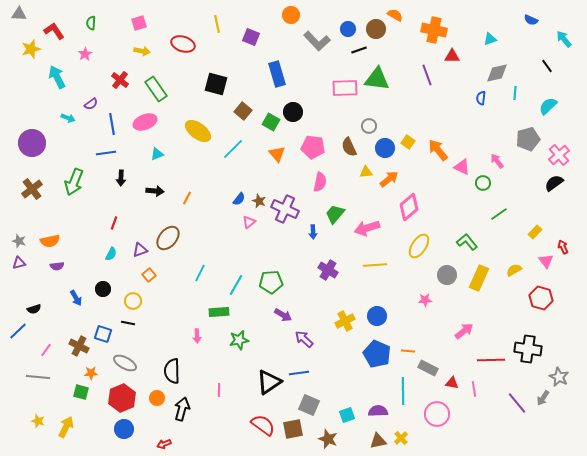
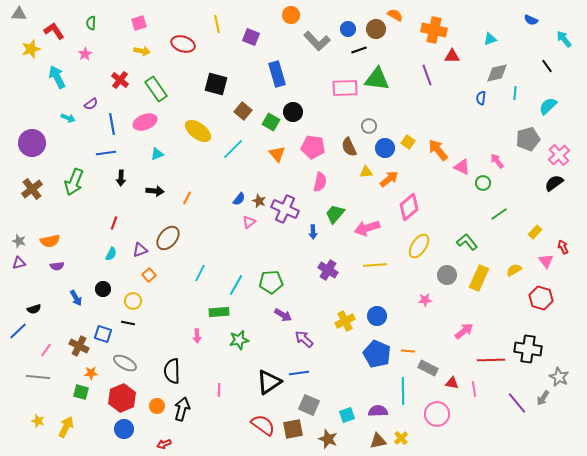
orange circle at (157, 398): moved 8 px down
